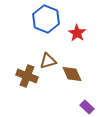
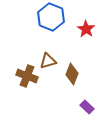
blue hexagon: moved 5 px right, 2 px up
red star: moved 9 px right, 4 px up
brown diamond: rotated 45 degrees clockwise
